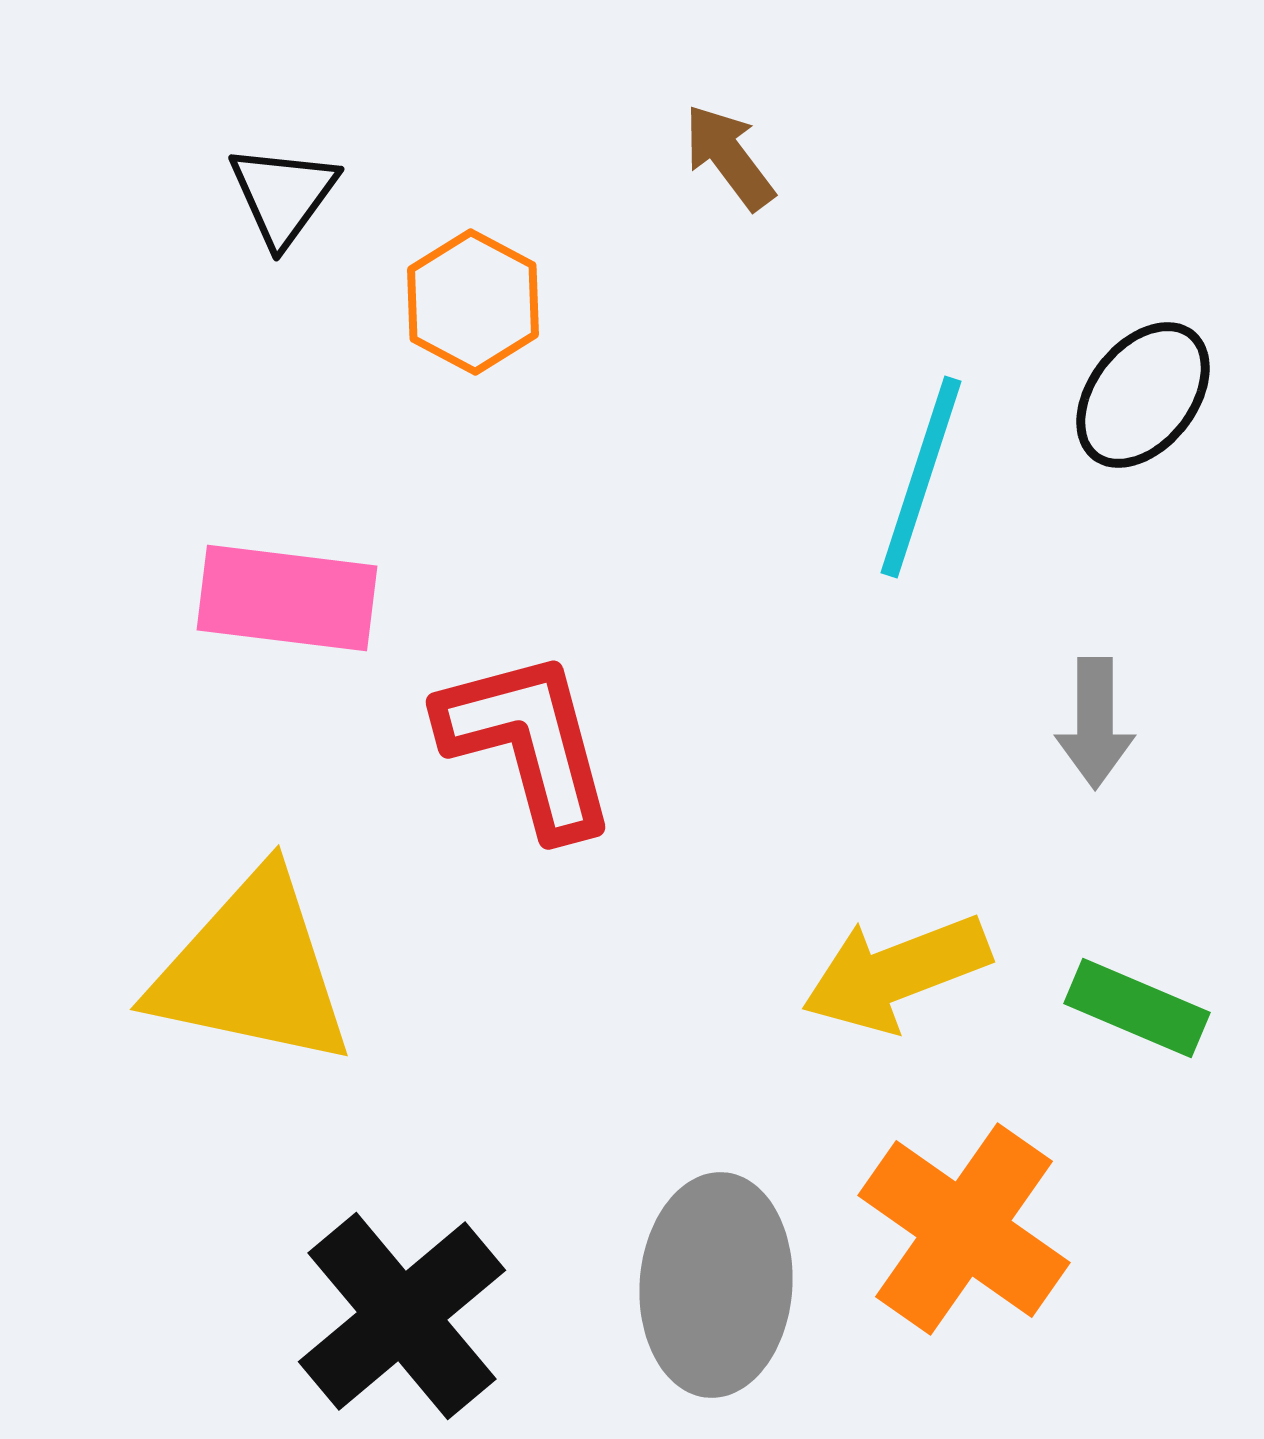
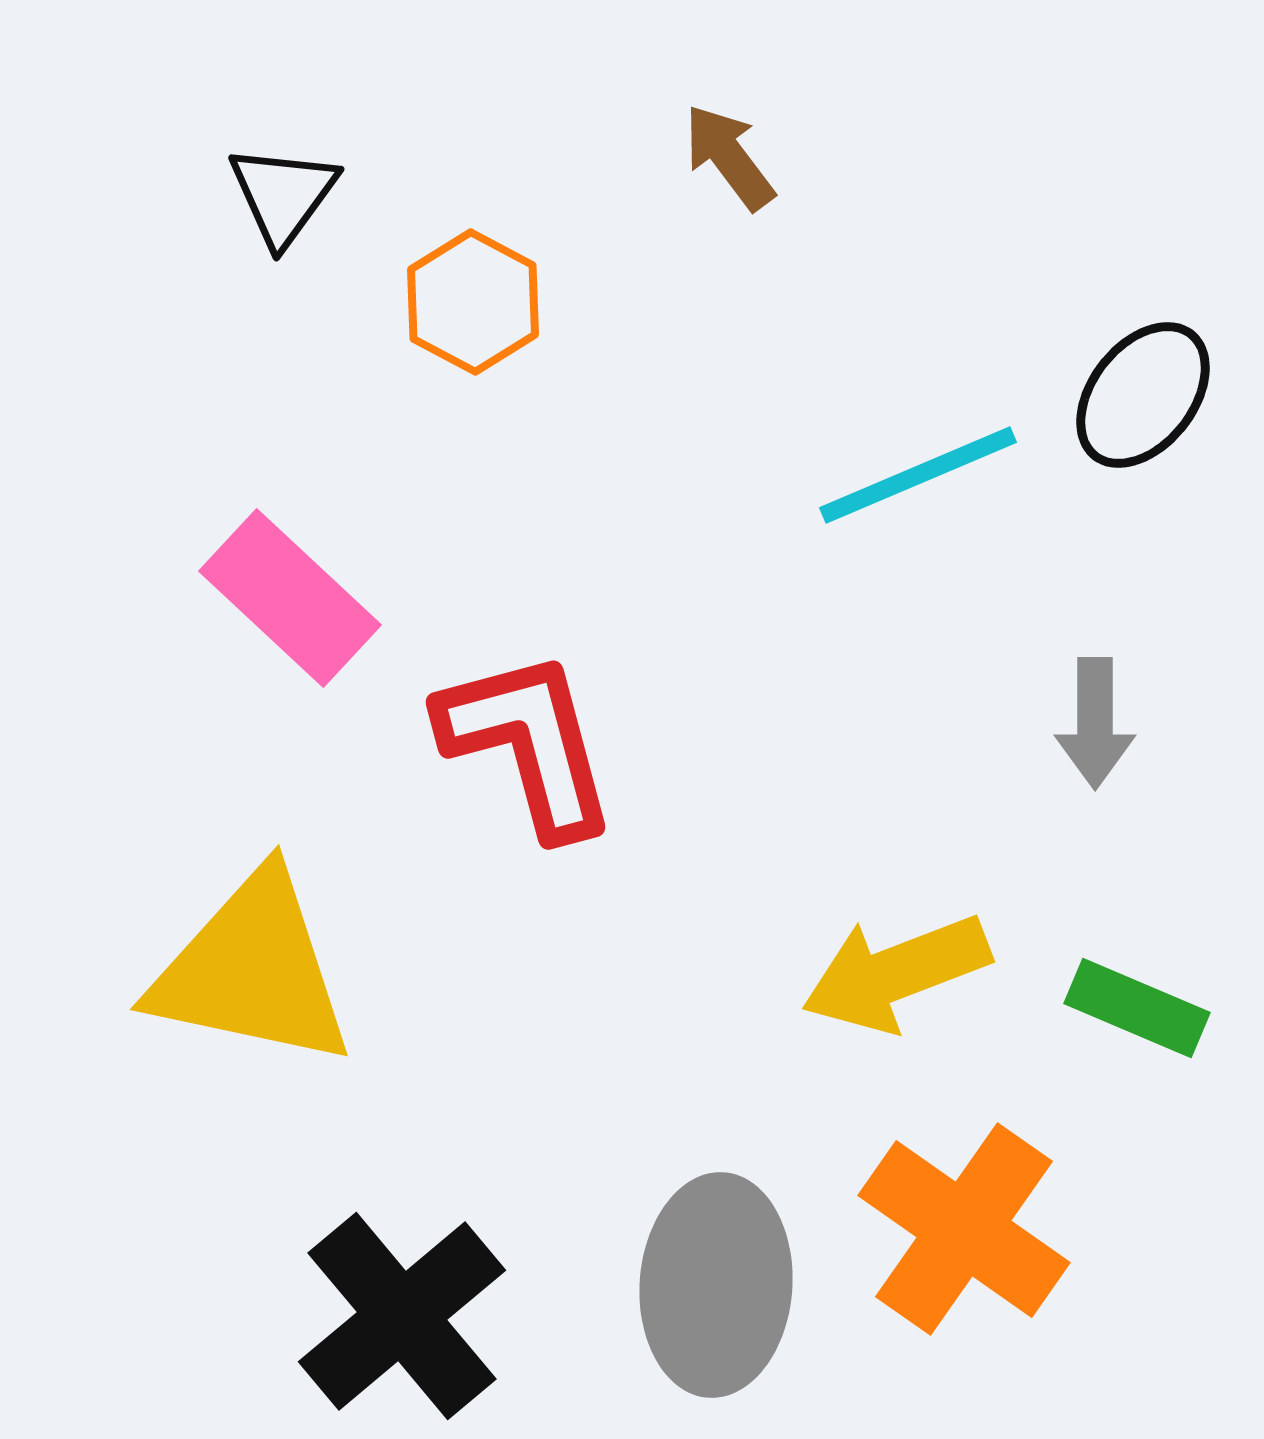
cyan line: moved 3 px left, 2 px up; rotated 49 degrees clockwise
pink rectangle: moved 3 px right; rotated 36 degrees clockwise
